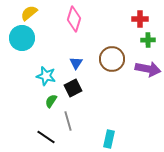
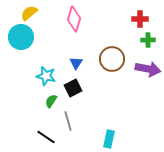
cyan circle: moved 1 px left, 1 px up
